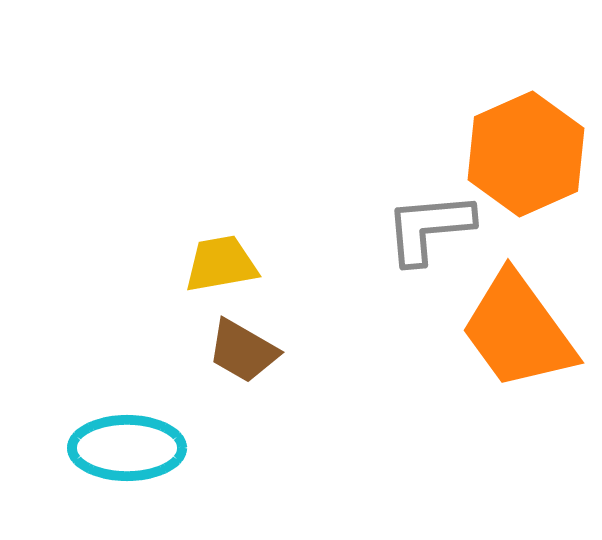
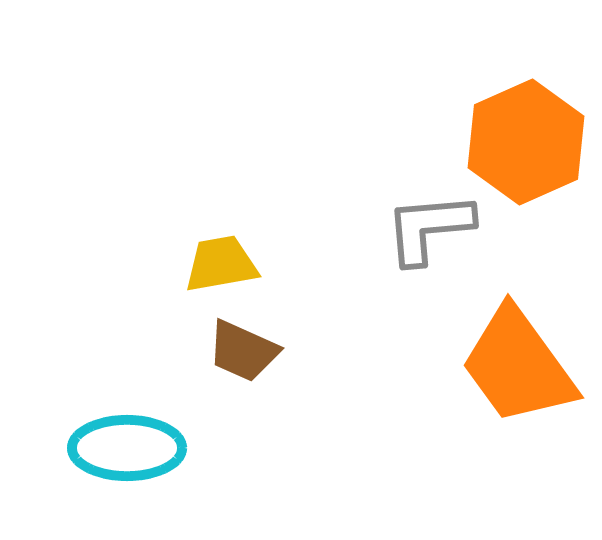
orange hexagon: moved 12 px up
orange trapezoid: moved 35 px down
brown trapezoid: rotated 6 degrees counterclockwise
